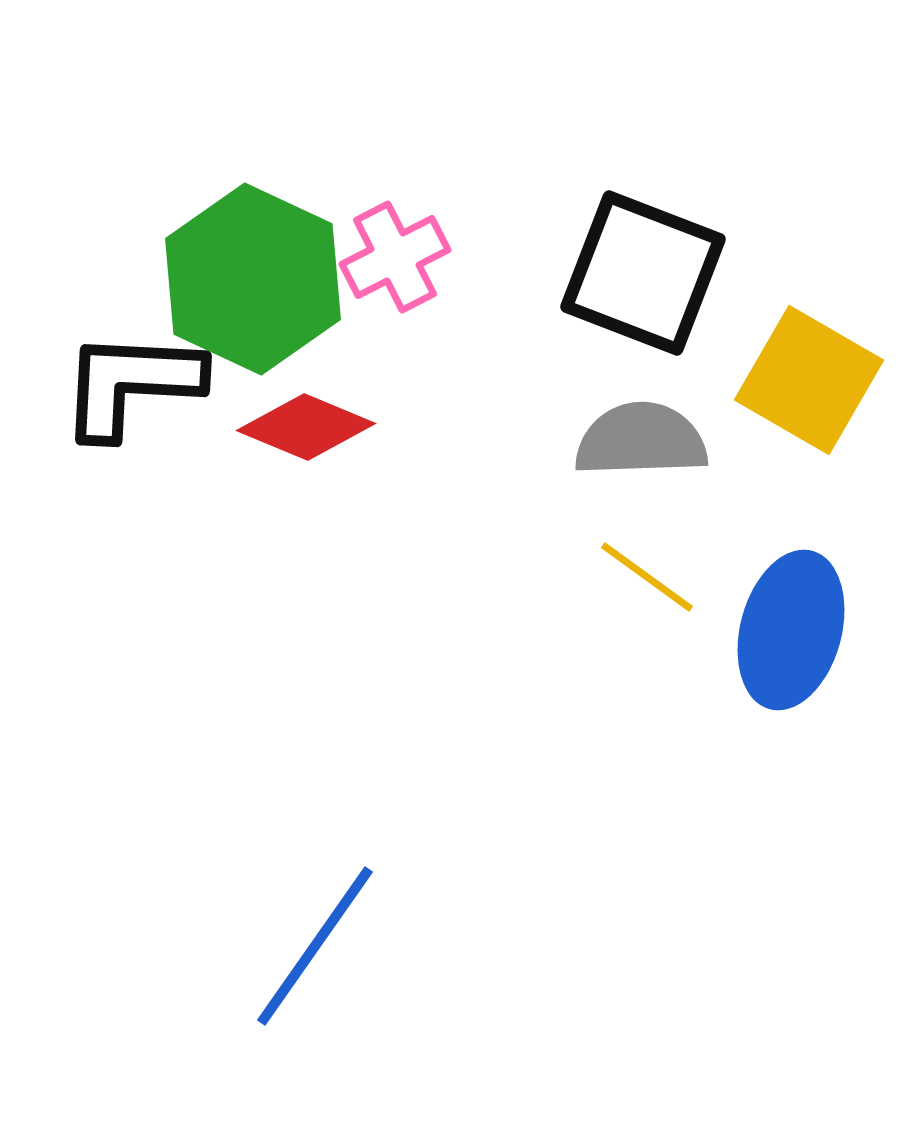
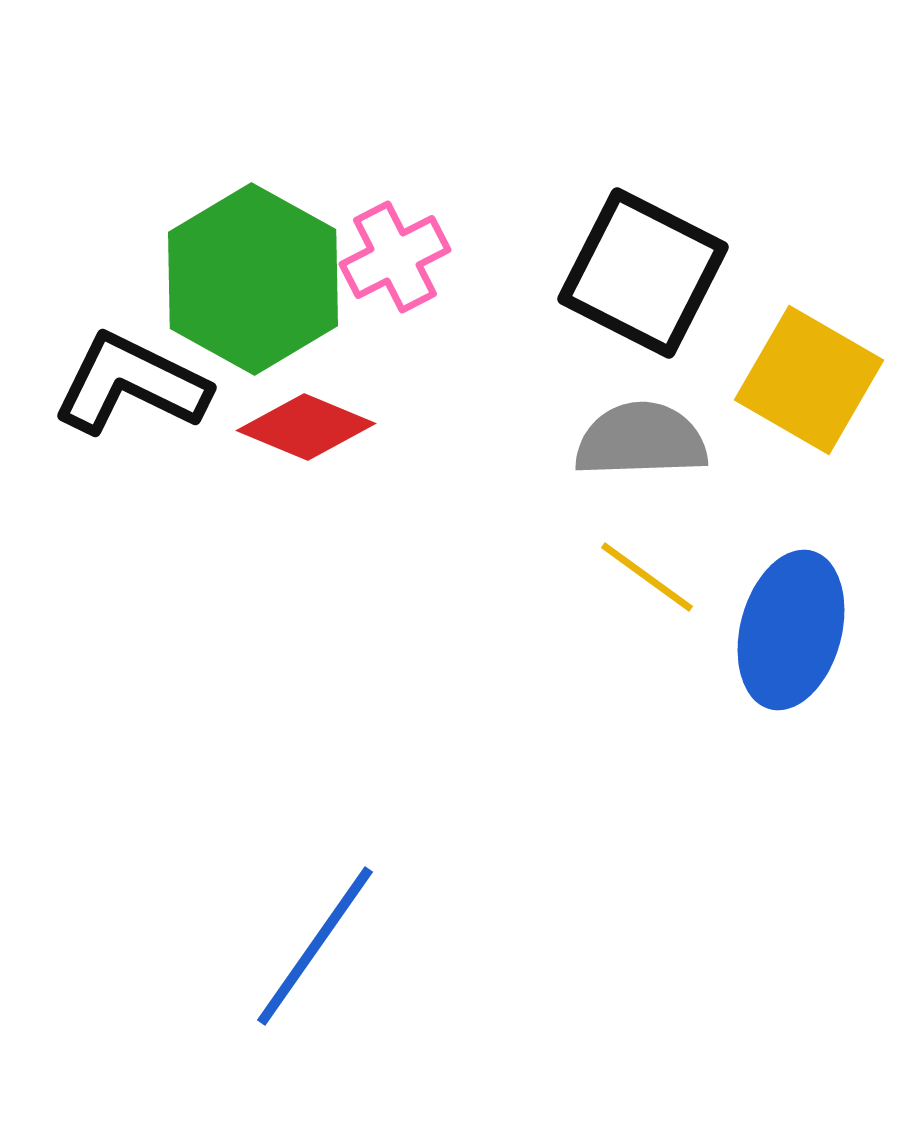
black square: rotated 6 degrees clockwise
green hexagon: rotated 4 degrees clockwise
black L-shape: rotated 23 degrees clockwise
